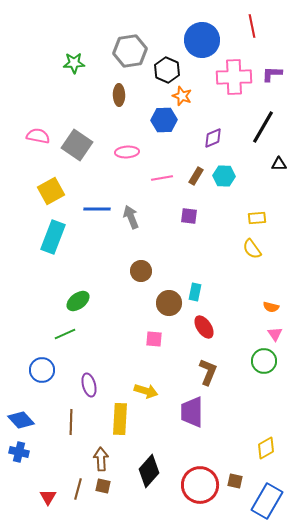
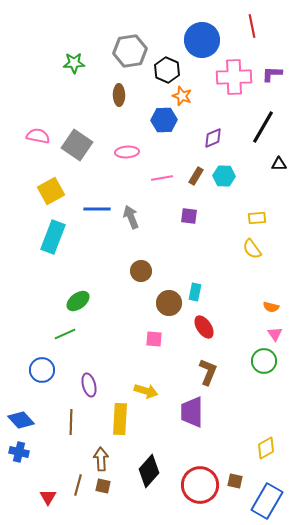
brown line at (78, 489): moved 4 px up
